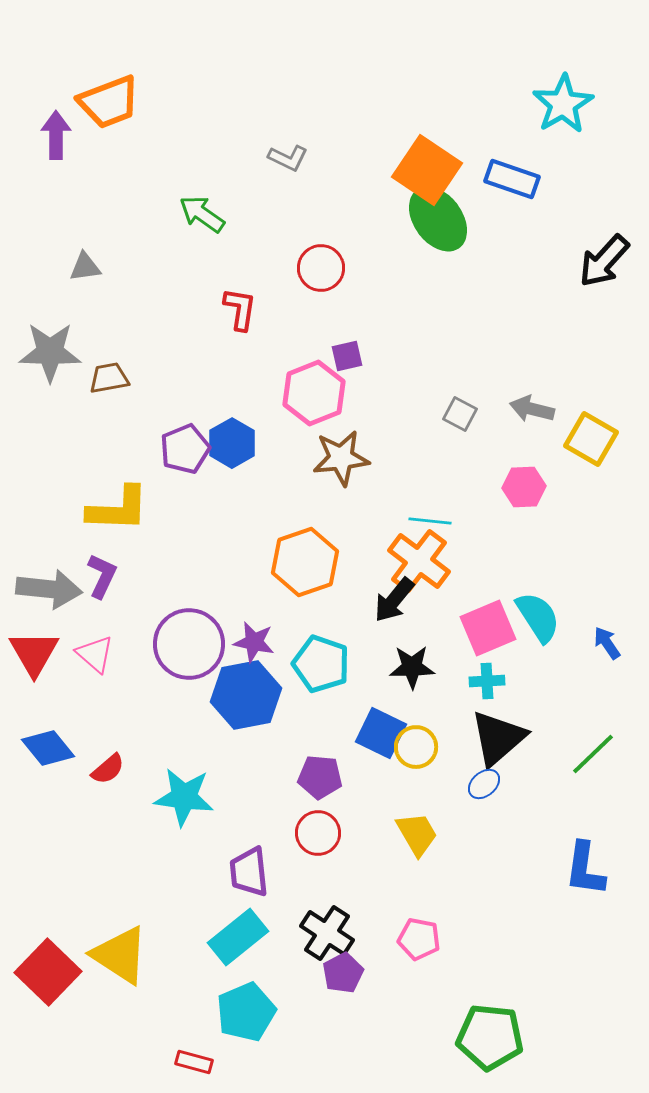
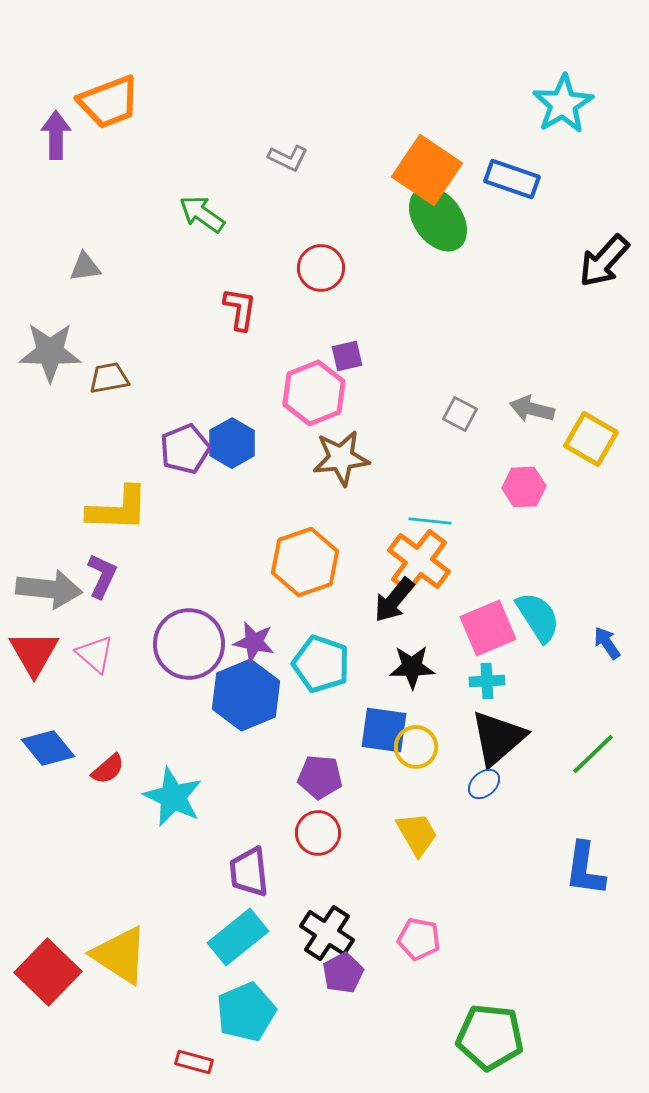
blue hexagon at (246, 695): rotated 12 degrees counterclockwise
blue square at (381, 733): moved 3 px right, 3 px up; rotated 18 degrees counterclockwise
cyan star at (184, 797): moved 11 px left; rotated 18 degrees clockwise
